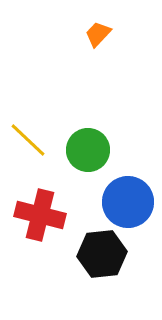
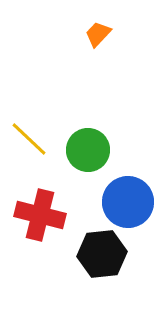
yellow line: moved 1 px right, 1 px up
